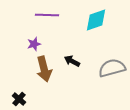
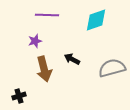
purple star: moved 1 px right, 3 px up
black arrow: moved 2 px up
black cross: moved 3 px up; rotated 32 degrees clockwise
